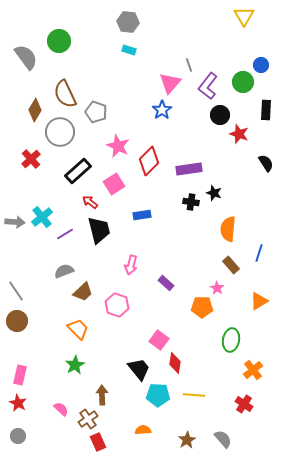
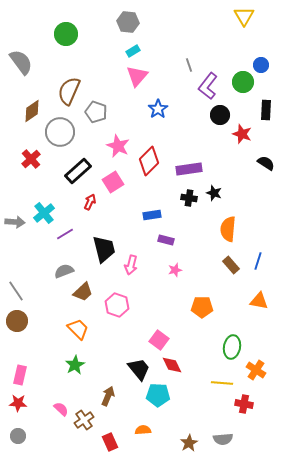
green circle at (59, 41): moved 7 px right, 7 px up
cyan rectangle at (129, 50): moved 4 px right, 1 px down; rotated 48 degrees counterclockwise
gray semicircle at (26, 57): moved 5 px left, 5 px down
pink triangle at (170, 83): moved 33 px left, 7 px up
brown semicircle at (65, 94): moved 4 px right, 3 px up; rotated 48 degrees clockwise
brown diamond at (35, 110): moved 3 px left, 1 px down; rotated 25 degrees clockwise
blue star at (162, 110): moved 4 px left, 1 px up
red star at (239, 134): moved 3 px right
black semicircle at (266, 163): rotated 24 degrees counterclockwise
pink square at (114, 184): moved 1 px left, 2 px up
red arrow at (90, 202): rotated 77 degrees clockwise
black cross at (191, 202): moved 2 px left, 4 px up
blue rectangle at (142, 215): moved 10 px right
cyan cross at (42, 217): moved 2 px right, 4 px up
black trapezoid at (99, 230): moved 5 px right, 19 px down
blue line at (259, 253): moved 1 px left, 8 px down
purple rectangle at (166, 283): moved 43 px up; rotated 28 degrees counterclockwise
pink star at (217, 288): moved 42 px left, 18 px up; rotated 24 degrees clockwise
orange triangle at (259, 301): rotated 42 degrees clockwise
green ellipse at (231, 340): moved 1 px right, 7 px down
red diamond at (175, 363): moved 3 px left, 2 px down; rotated 35 degrees counterclockwise
orange cross at (253, 370): moved 3 px right; rotated 18 degrees counterclockwise
brown arrow at (102, 395): moved 6 px right, 1 px down; rotated 24 degrees clockwise
yellow line at (194, 395): moved 28 px right, 12 px up
red star at (18, 403): rotated 24 degrees counterclockwise
red cross at (244, 404): rotated 24 degrees counterclockwise
brown cross at (88, 419): moved 4 px left, 1 px down
gray semicircle at (223, 439): rotated 126 degrees clockwise
brown star at (187, 440): moved 2 px right, 3 px down
red rectangle at (98, 442): moved 12 px right
